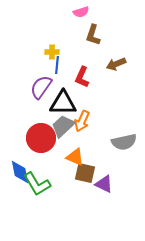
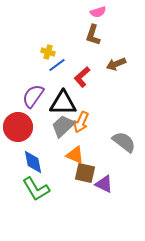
pink semicircle: moved 17 px right
yellow cross: moved 4 px left; rotated 16 degrees clockwise
blue line: rotated 48 degrees clockwise
red L-shape: rotated 25 degrees clockwise
purple semicircle: moved 8 px left, 9 px down
orange arrow: moved 1 px left, 1 px down
red circle: moved 23 px left, 11 px up
gray semicircle: rotated 130 degrees counterclockwise
orange triangle: moved 2 px up
blue diamond: moved 13 px right, 10 px up
green L-shape: moved 1 px left, 5 px down
